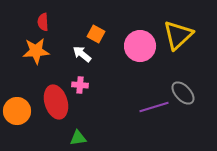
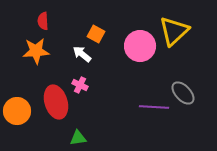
red semicircle: moved 1 px up
yellow triangle: moved 4 px left, 4 px up
pink cross: rotated 21 degrees clockwise
purple line: rotated 20 degrees clockwise
